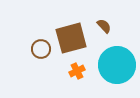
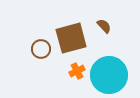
cyan circle: moved 8 px left, 10 px down
